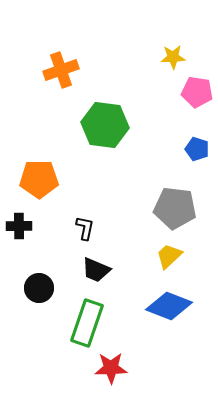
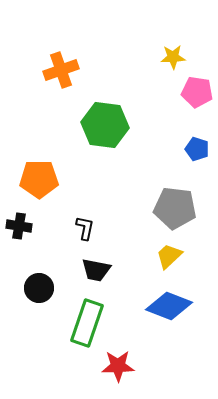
black cross: rotated 10 degrees clockwise
black trapezoid: rotated 12 degrees counterclockwise
red star: moved 7 px right, 2 px up
